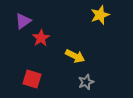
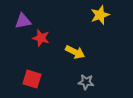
purple triangle: rotated 24 degrees clockwise
red star: rotated 24 degrees counterclockwise
yellow arrow: moved 4 px up
gray star: rotated 28 degrees clockwise
